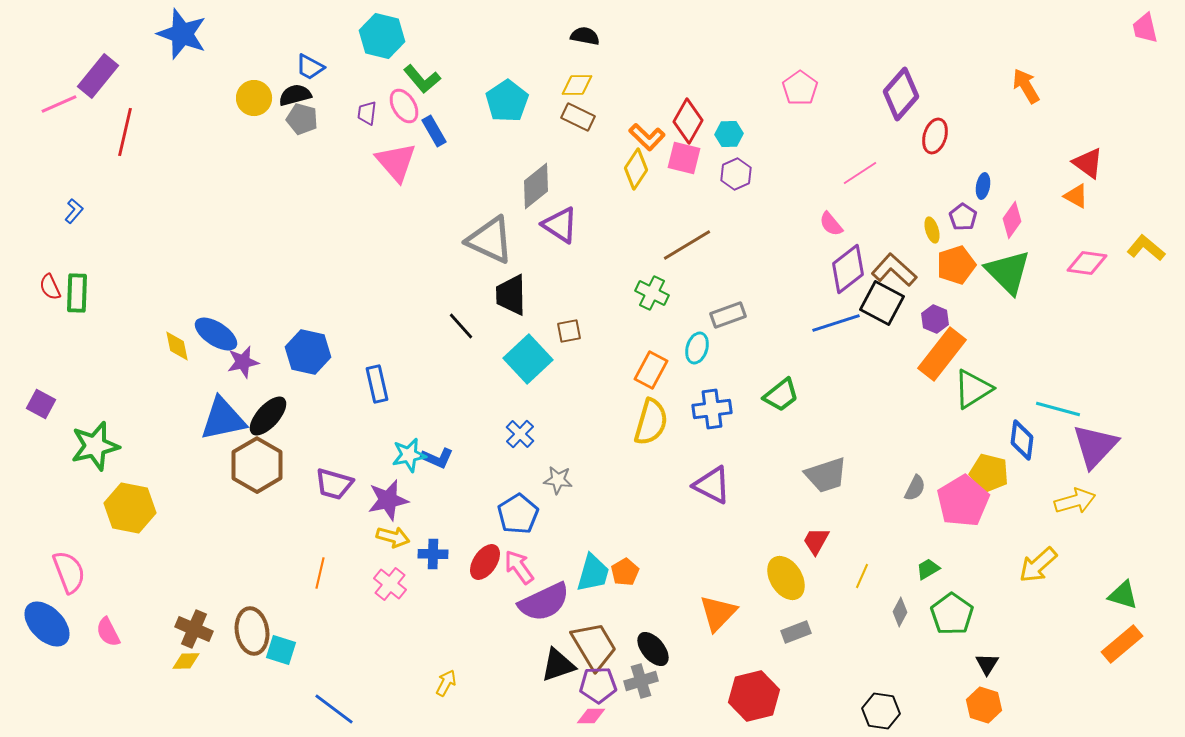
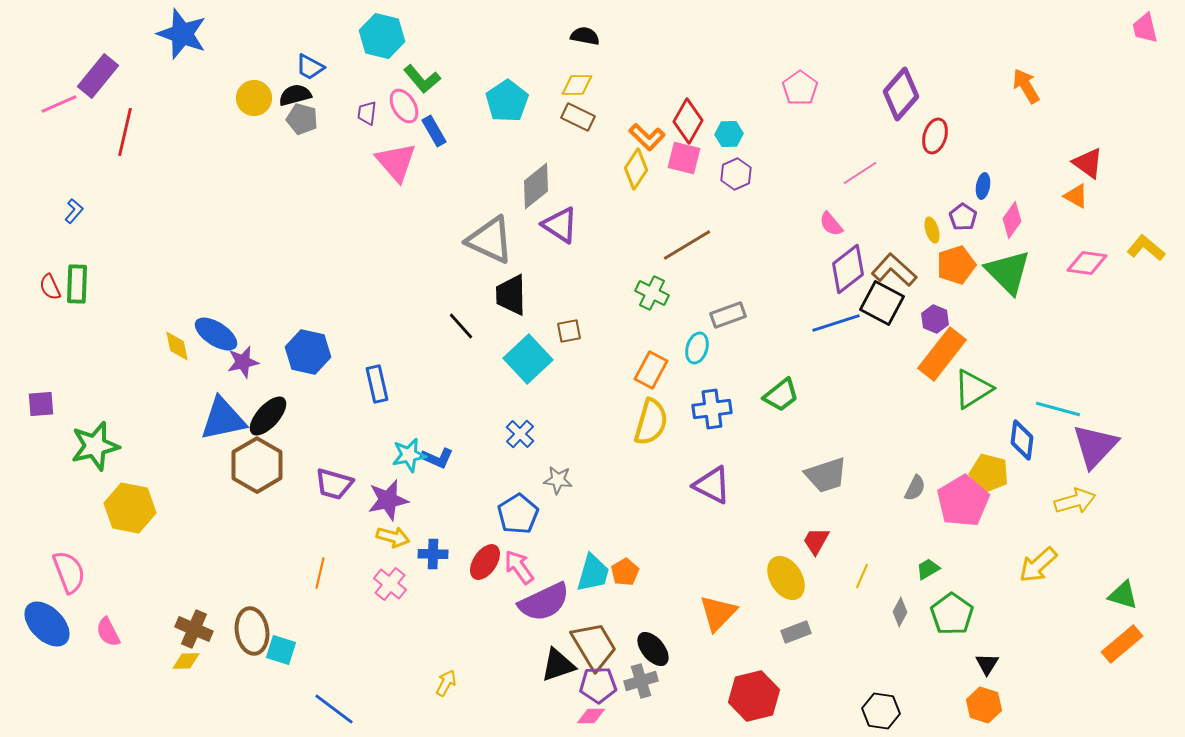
green rectangle at (77, 293): moved 9 px up
purple square at (41, 404): rotated 32 degrees counterclockwise
